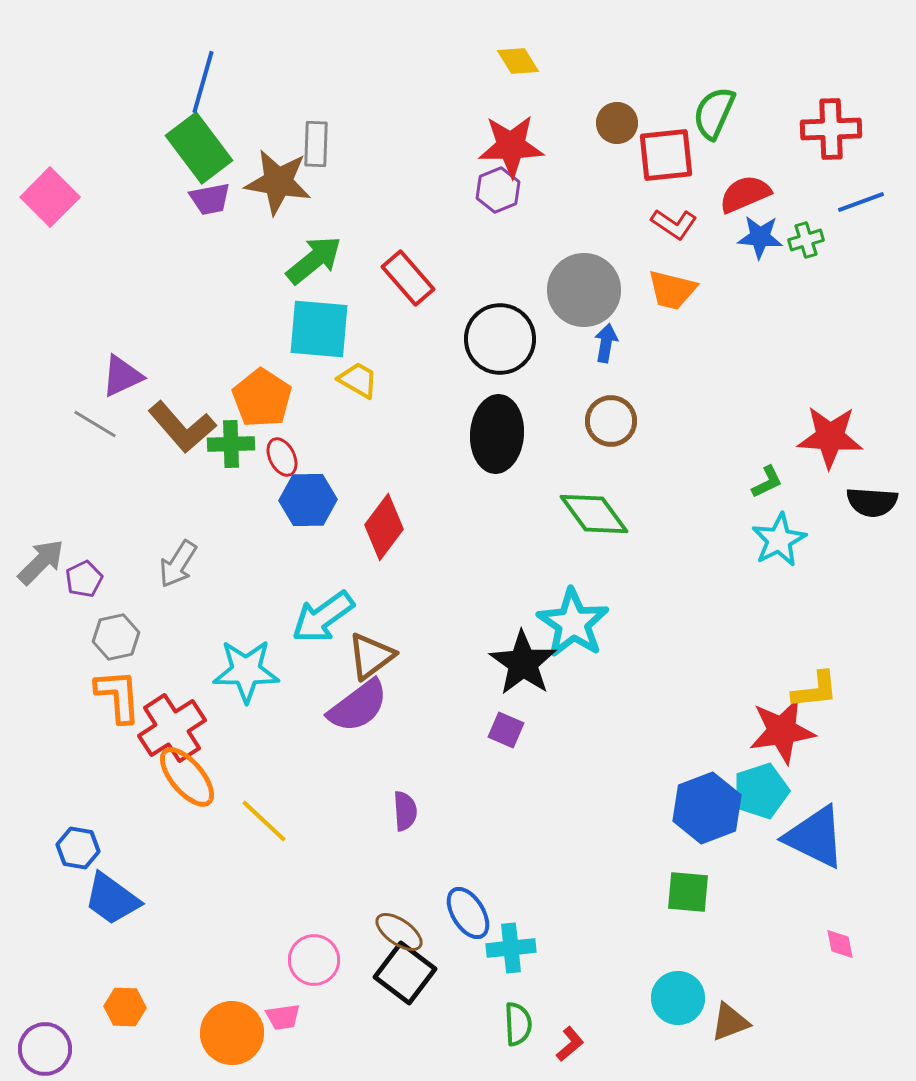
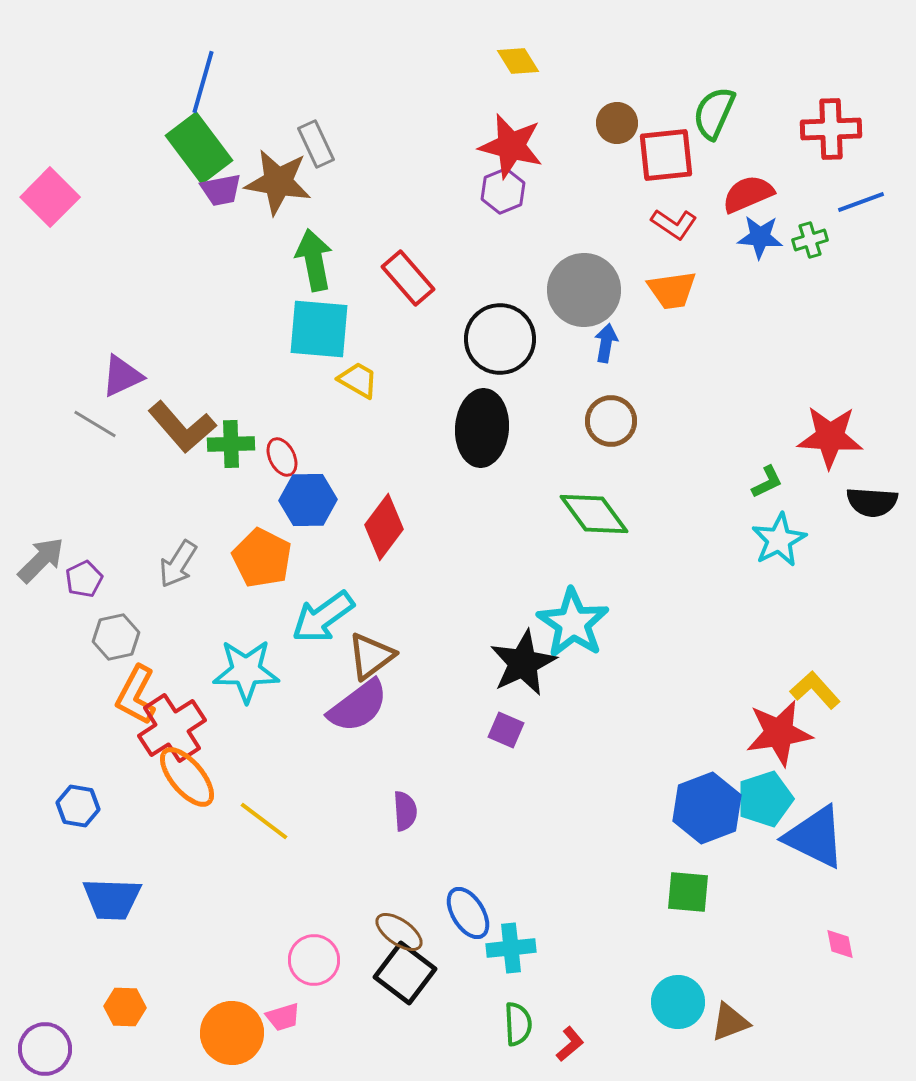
gray rectangle at (316, 144): rotated 27 degrees counterclockwise
red star at (511, 146): rotated 16 degrees clockwise
purple hexagon at (498, 190): moved 5 px right, 1 px down
red semicircle at (745, 194): moved 3 px right
purple trapezoid at (210, 199): moved 11 px right, 9 px up
green cross at (806, 240): moved 4 px right
green arrow at (314, 260): rotated 62 degrees counterclockwise
orange trapezoid at (672, 290): rotated 22 degrees counterclockwise
orange pentagon at (262, 398): moved 160 px down; rotated 6 degrees counterclockwise
black ellipse at (497, 434): moved 15 px left, 6 px up
gray arrow at (41, 562): moved 2 px up
black star at (523, 663): rotated 12 degrees clockwise
yellow L-shape at (815, 690): rotated 126 degrees counterclockwise
orange L-shape at (118, 696): moved 18 px right, 1 px up; rotated 148 degrees counterclockwise
red star at (782, 731): moved 3 px left, 2 px down
cyan pentagon at (761, 791): moved 4 px right, 8 px down
yellow line at (264, 821): rotated 6 degrees counterclockwise
blue hexagon at (78, 848): moved 42 px up
blue trapezoid at (112, 899): rotated 34 degrees counterclockwise
cyan circle at (678, 998): moved 4 px down
pink trapezoid at (283, 1017): rotated 9 degrees counterclockwise
